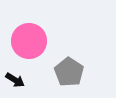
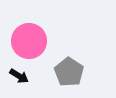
black arrow: moved 4 px right, 4 px up
